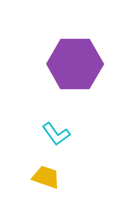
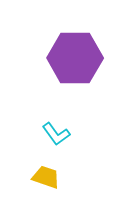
purple hexagon: moved 6 px up
